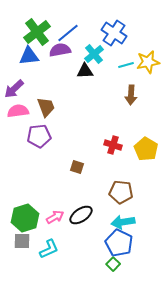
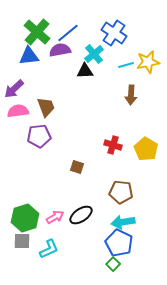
green cross: rotated 12 degrees counterclockwise
